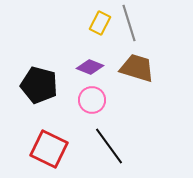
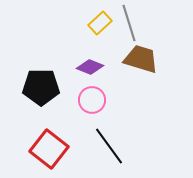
yellow rectangle: rotated 20 degrees clockwise
brown trapezoid: moved 4 px right, 9 px up
black pentagon: moved 2 px right, 2 px down; rotated 15 degrees counterclockwise
red square: rotated 12 degrees clockwise
